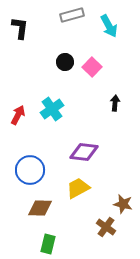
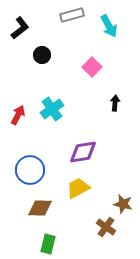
black L-shape: rotated 45 degrees clockwise
black circle: moved 23 px left, 7 px up
purple diamond: moved 1 px left; rotated 16 degrees counterclockwise
